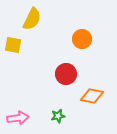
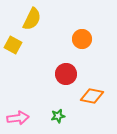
yellow square: rotated 18 degrees clockwise
